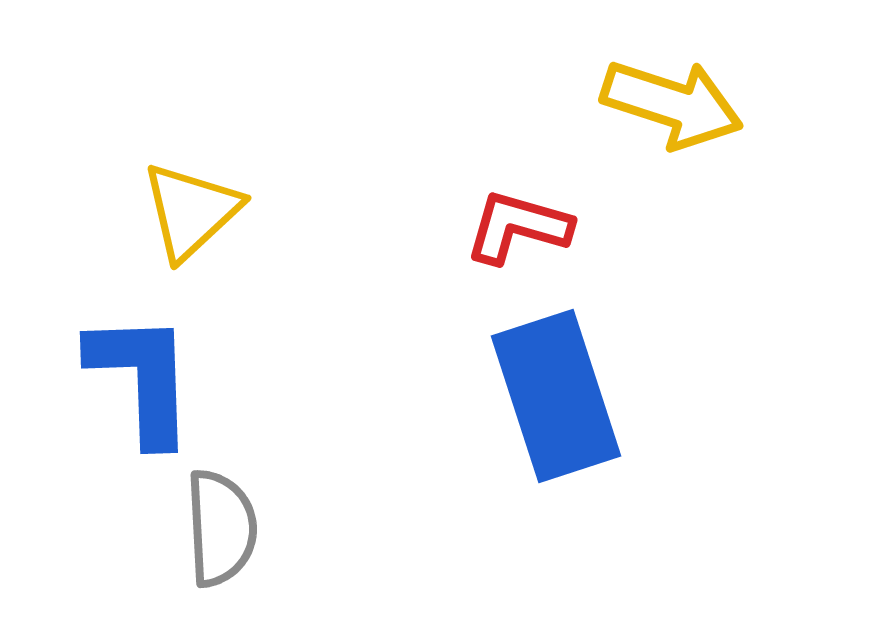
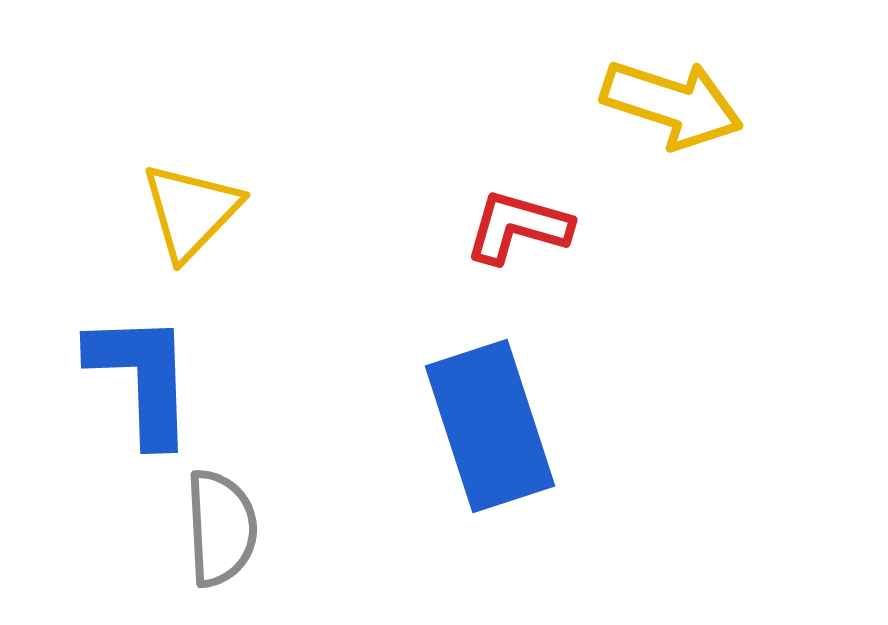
yellow triangle: rotated 3 degrees counterclockwise
blue rectangle: moved 66 px left, 30 px down
